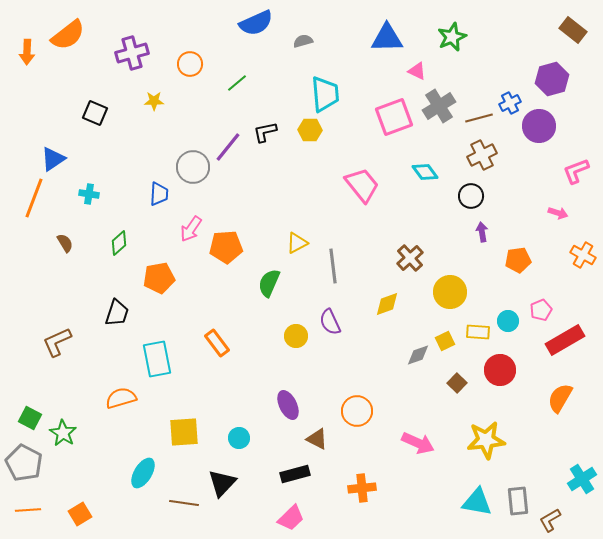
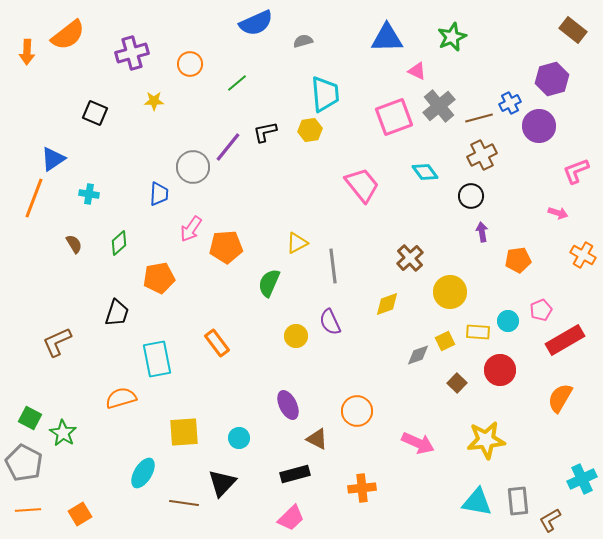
gray cross at (439, 106): rotated 8 degrees counterclockwise
yellow hexagon at (310, 130): rotated 10 degrees counterclockwise
brown semicircle at (65, 243): moved 9 px right, 1 px down
cyan cross at (582, 479): rotated 8 degrees clockwise
